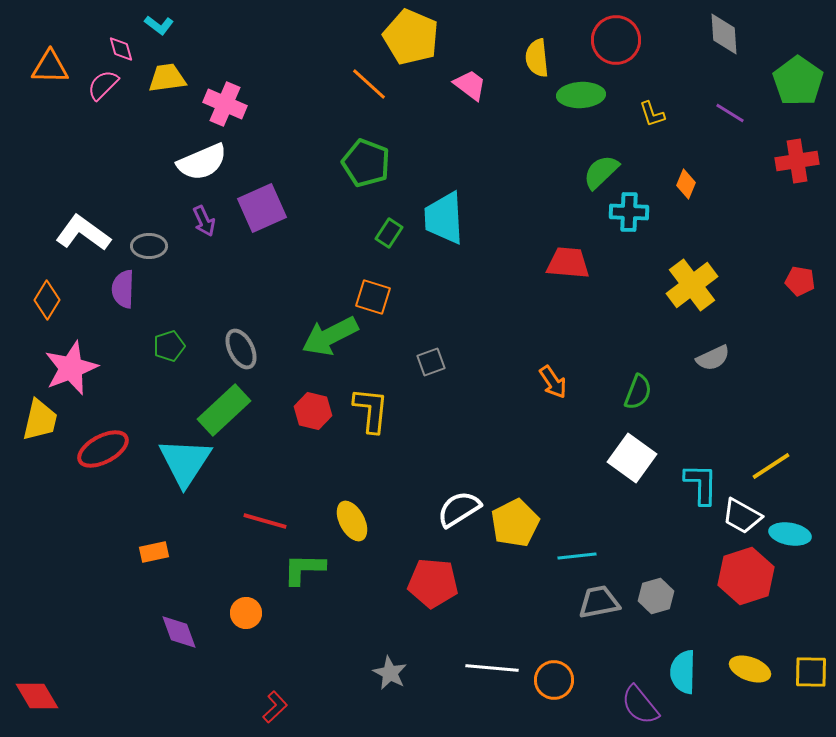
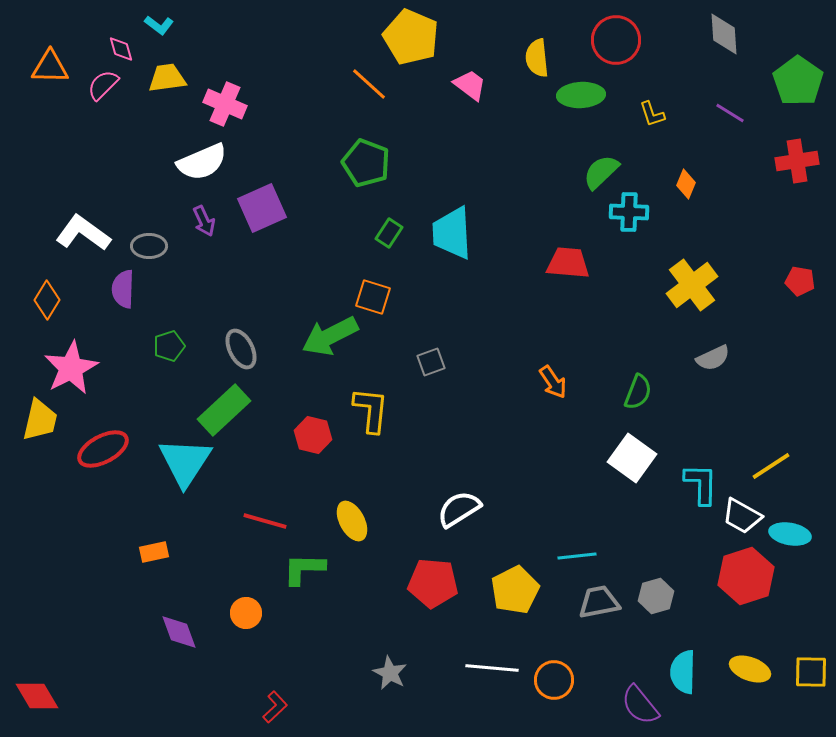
cyan trapezoid at (444, 218): moved 8 px right, 15 px down
pink star at (71, 368): rotated 6 degrees counterclockwise
red hexagon at (313, 411): moved 24 px down
yellow pentagon at (515, 523): moved 67 px down
